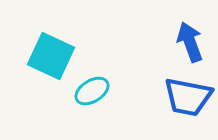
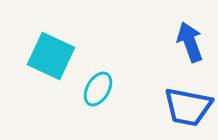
cyan ellipse: moved 6 px right, 2 px up; rotated 28 degrees counterclockwise
blue trapezoid: moved 10 px down
